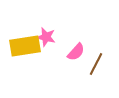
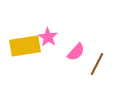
pink star: moved 2 px right; rotated 18 degrees clockwise
brown line: moved 1 px right
